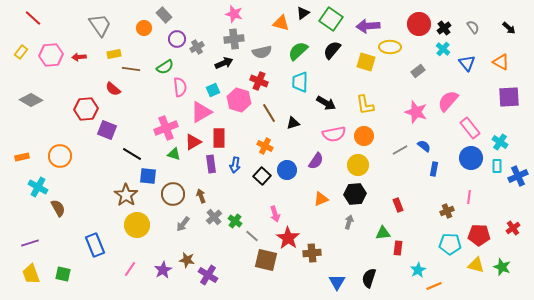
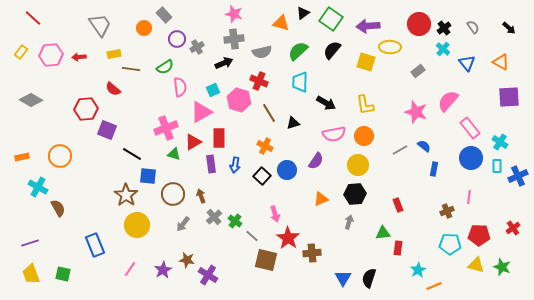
blue triangle at (337, 282): moved 6 px right, 4 px up
